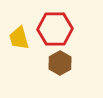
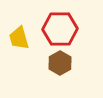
red hexagon: moved 5 px right
